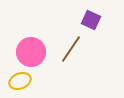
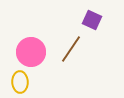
purple square: moved 1 px right
yellow ellipse: moved 1 px down; rotated 70 degrees counterclockwise
